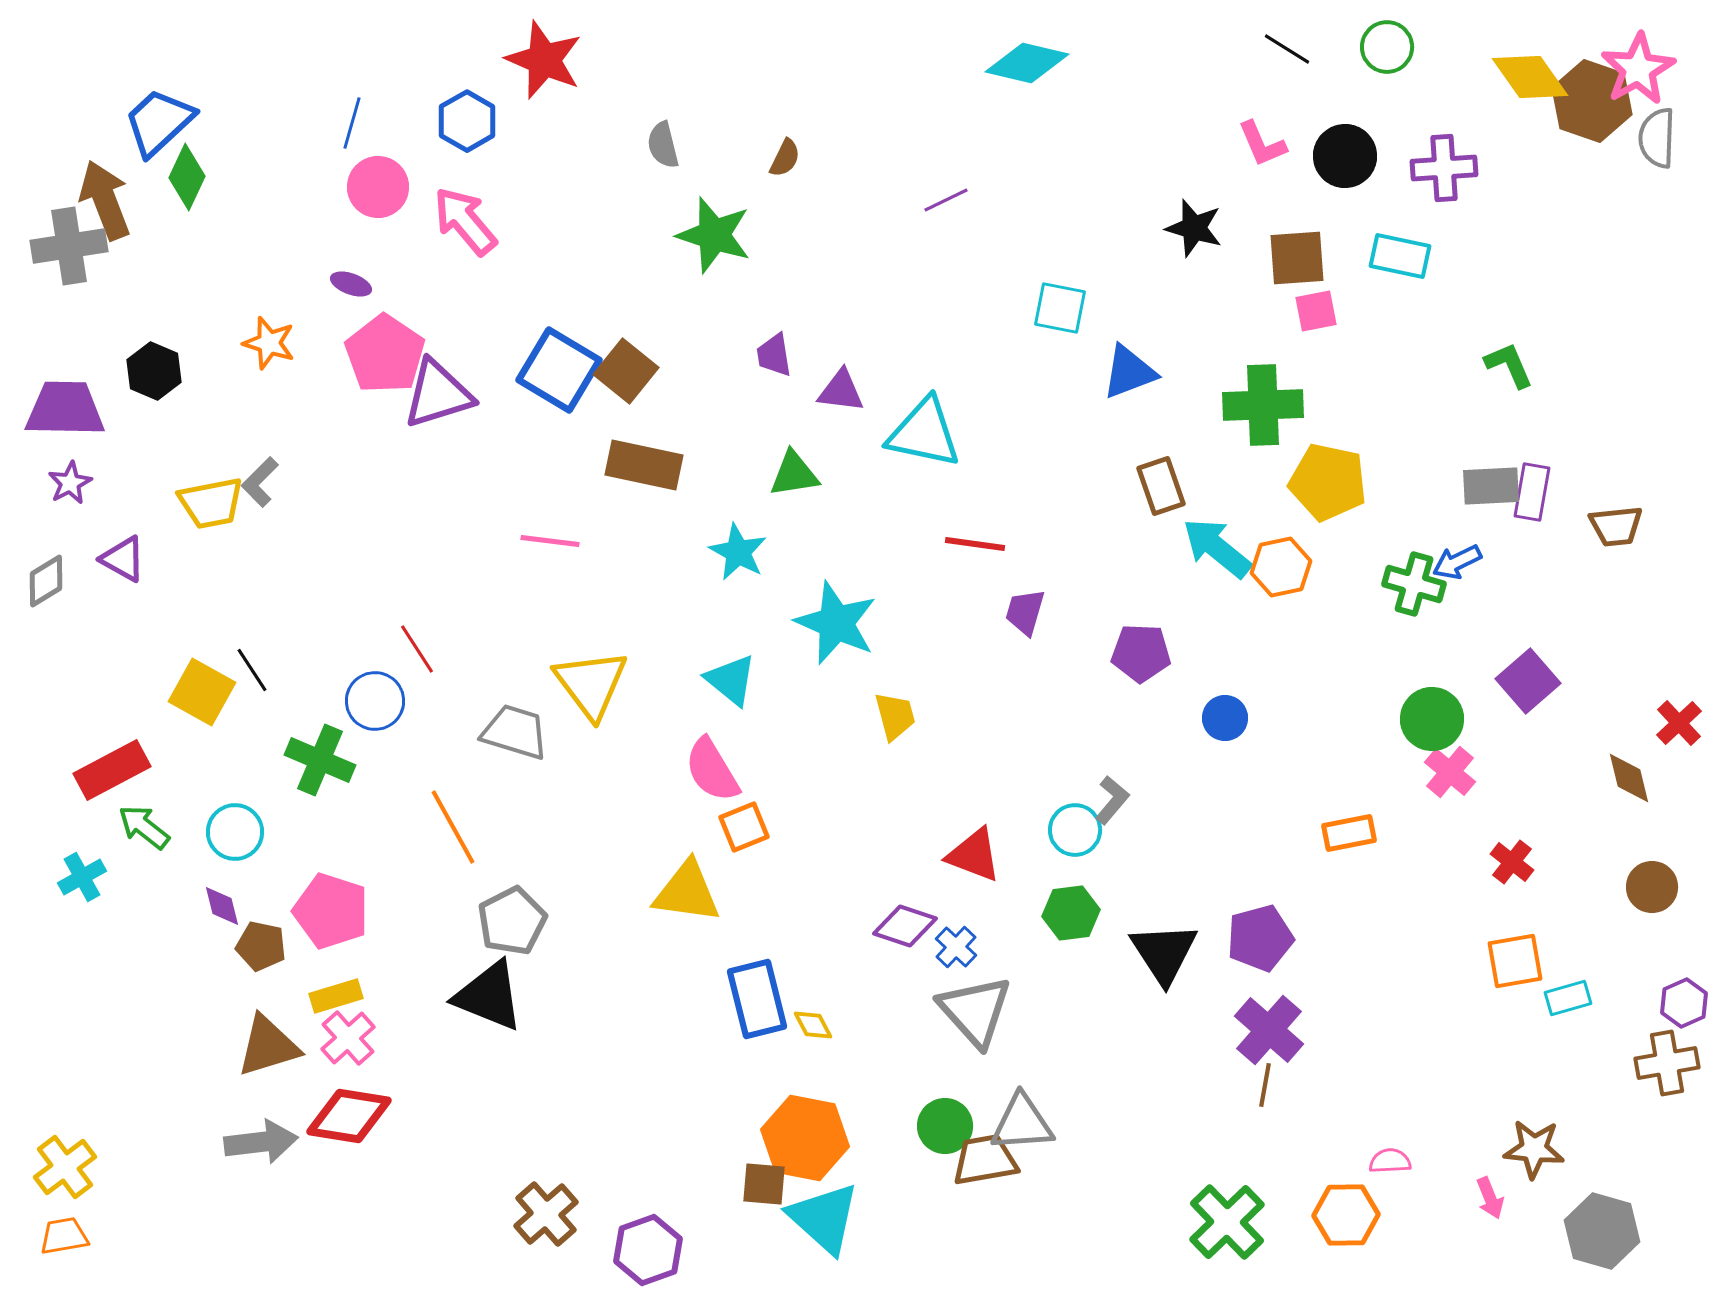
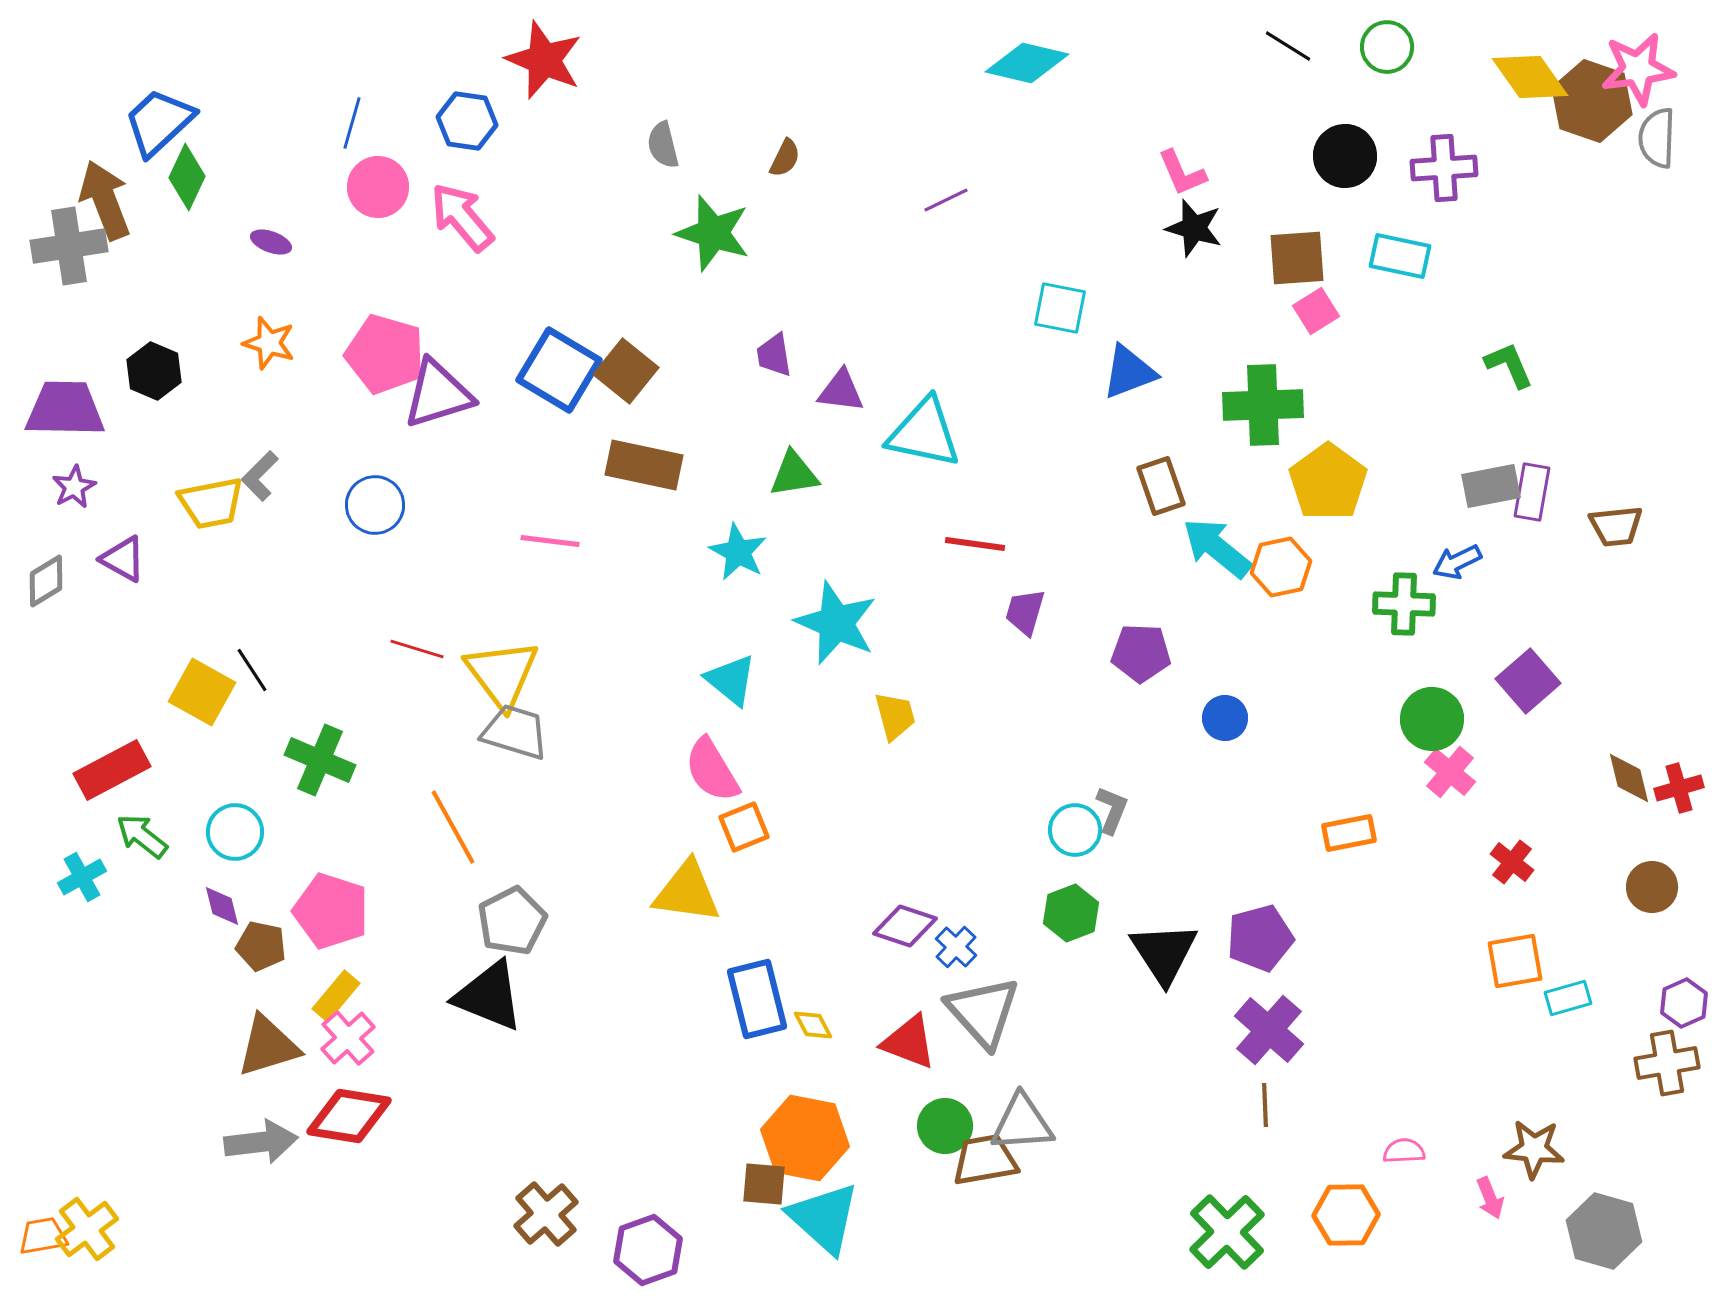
black line at (1287, 49): moved 1 px right, 3 px up
pink star at (1638, 69): rotated 22 degrees clockwise
blue hexagon at (467, 121): rotated 22 degrees counterclockwise
pink L-shape at (1262, 144): moved 80 px left, 29 px down
pink arrow at (465, 221): moved 3 px left, 4 px up
green star at (714, 235): moved 1 px left, 2 px up
purple ellipse at (351, 284): moved 80 px left, 42 px up
pink square at (1316, 311): rotated 21 degrees counterclockwise
pink pentagon at (385, 354): rotated 18 degrees counterclockwise
gray L-shape at (260, 482): moved 6 px up
yellow pentagon at (1328, 482): rotated 24 degrees clockwise
purple star at (70, 483): moved 4 px right, 4 px down
gray rectangle at (1491, 486): rotated 8 degrees counterclockwise
green cross at (1414, 584): moved 10 px left, 20 px down; rotated 14 degrees counterclockwise
red line at (417, 649): rotated 40 degrees counterclockwise
yellow triangle at (591, 684): moved 89 px left, 10 px up
blue circle at (375, 701): moved 196 px up
red cross at (1679, 723): moved 65 px down; rotated 27 degrees clockwise
gray L-shape at (1112, 800): moved 10 px down; rotated 18 degrees counterclockwise
green arrow at (144, 827): moved 2 px left, 9 px down
red triangle at (974, 855): moved 65 px left, 187 px down
green hexagon at (1071, 913): rotated 14 degrees counterclockwise
yellow rectangle at (336, 996): rotated 33 degrees counterclockwise
gray triangle at (975, 1011): moved 8 px right, 1 px down
brown line at (1265, 1085): moved 20 px down; rotated 12 degrees counterclockwise
pink semicircle at (1390, 1161): moved 14 px right, 10 px up
yellow cross at (65, 1167): moved 22 px right, 62 px down
green cross at (1227, 1222): moved 10 px down
gray hexagon at (1602, 1231): moved 2 px right
orange trapezoid at (64, 1236): moved 21 px left
